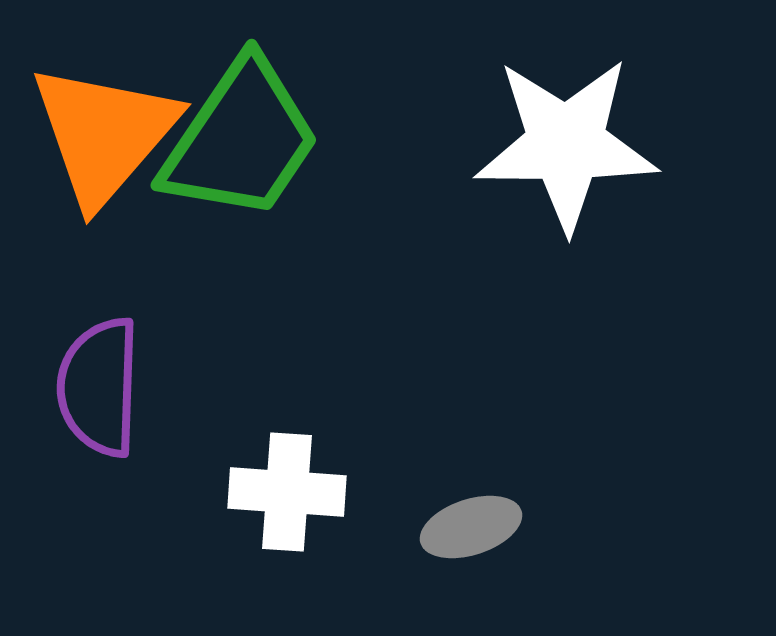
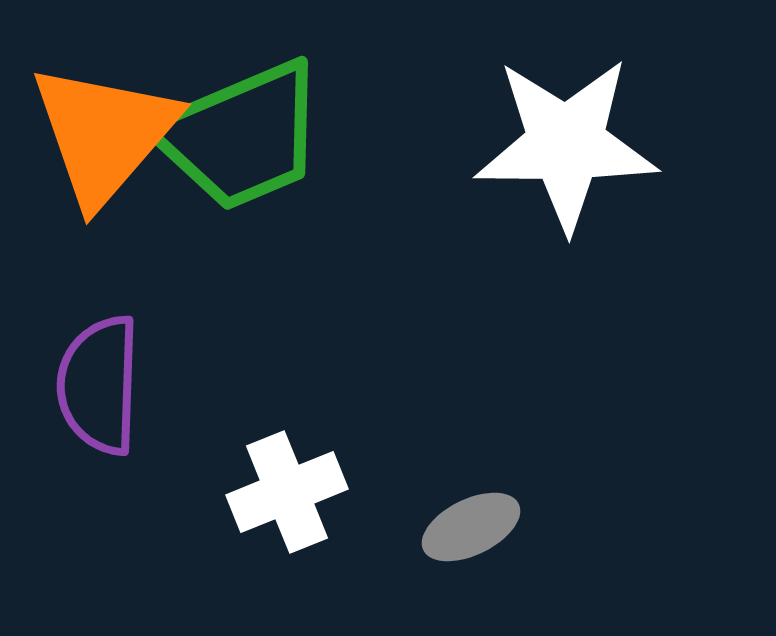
green trapezoid: moved 4 px up; rotated 33 degrees clockwise
purple semicircle: moved 2 px up
white cross: rotated 26 degrees counterclockwise
gray ellipse: rotated 8 degrees counterclockwise
